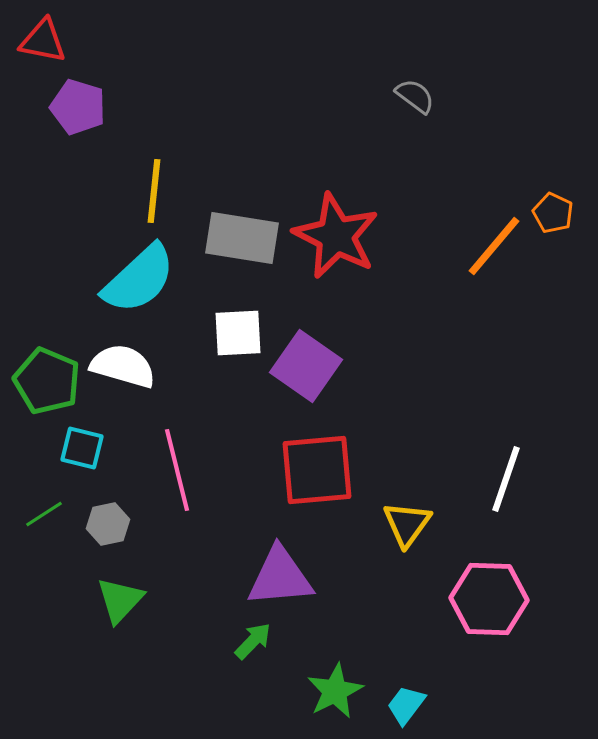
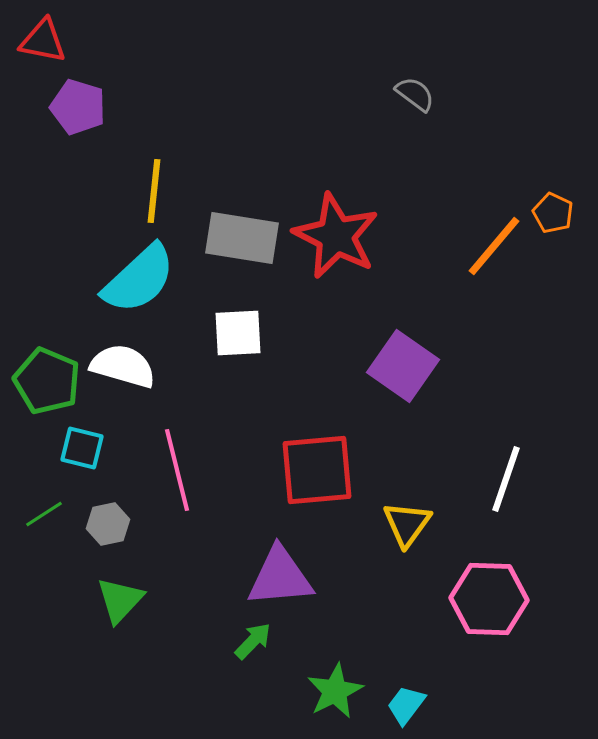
gray semicircle: moved 2 px up
purple square: moved 97 px right
